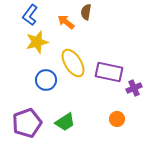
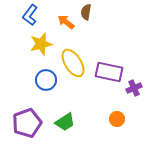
yellow star: moved 4 px right, 2 px down
